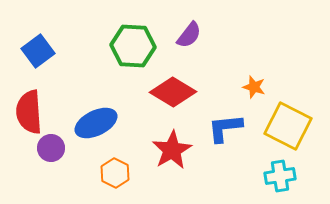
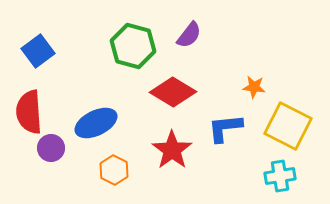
green hexagon: rotated 12 degrees clockwise
orange star: rotated 10 degrees counterclockwise
red star: rotated 6 degrees counterclockwise
orange hexagon: moved 1 px left, 3 px up
